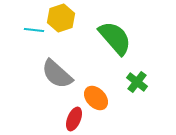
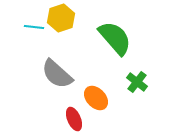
cyan line: moved 3 px up
red ellipse: rotated 45 degrees counterclockwise
